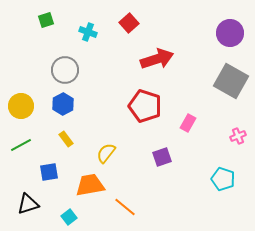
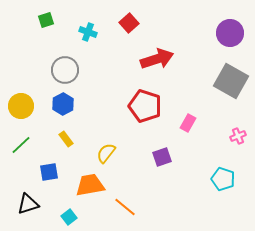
green line: rotated 15 degrees counterclockwise
